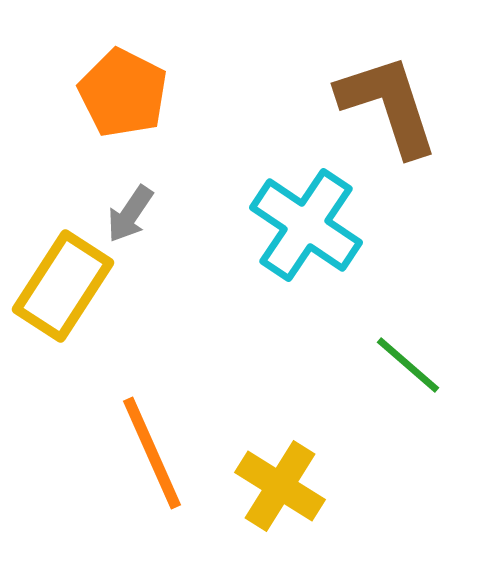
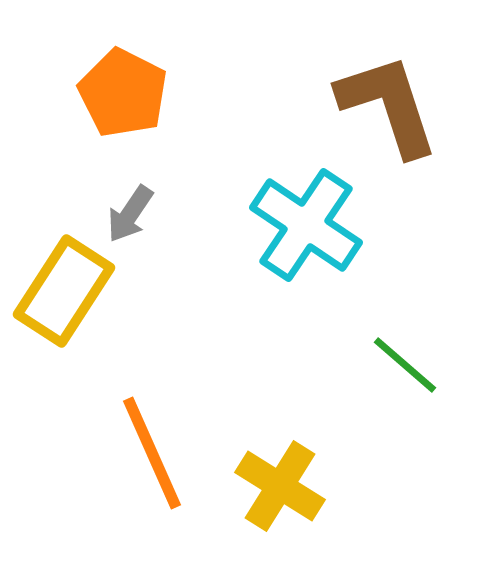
yellow rectangle: moved 1 px right, 5 px down
green line: moved 3 px left
